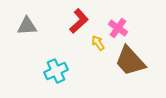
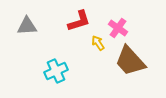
red L-shape: rotated 25 degrees clockwise
